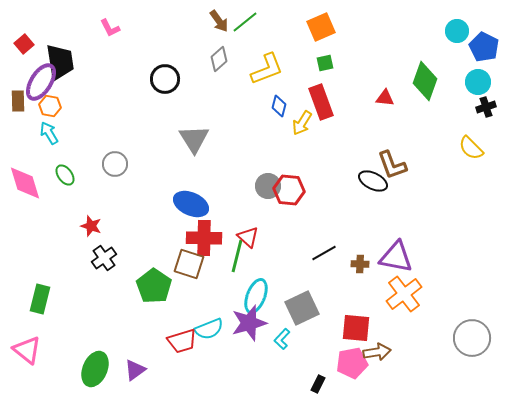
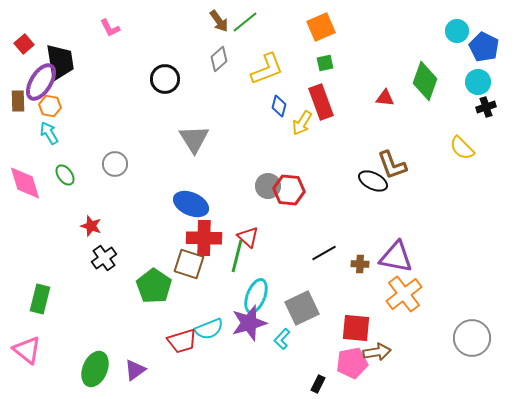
yellow semicircle at (471, 148): moved 9 px left
